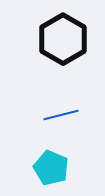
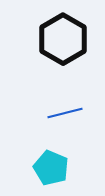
blue line: moved 4 px right, 2 px up
